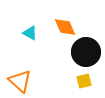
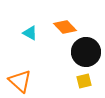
orange diamond: rotated 20 degrees counterclockwise
